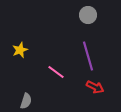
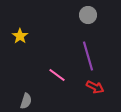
yellow star: moved 14 px up; rotated 14 degrees counterclockwise
pink line: moved 1 px right, 3 px down
